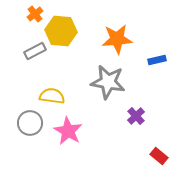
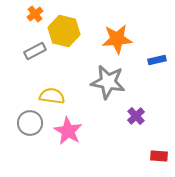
yellow hexagon: moved 3 px right; rotated 8 degrees clockwise
red rectangle: rotated 36 degrees counterclockwise
